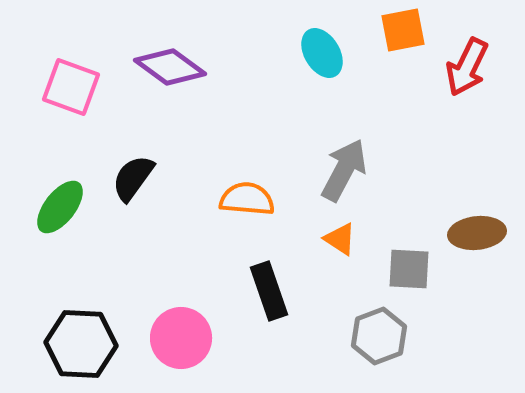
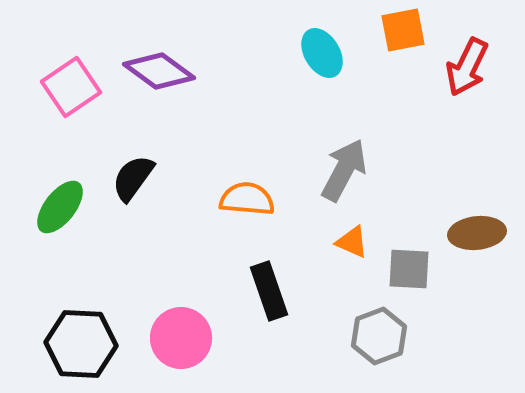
purple diamond: moved 11 px left, 4 px down
pink square: rotated 36 degrees clockwise
orange triangle: moved 12 px right, 3 px down; rotated 9 degrees counterclockwise
